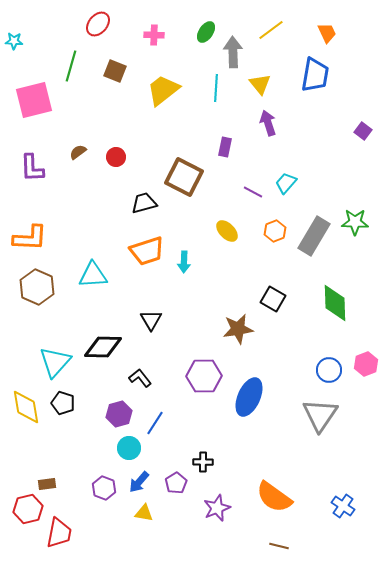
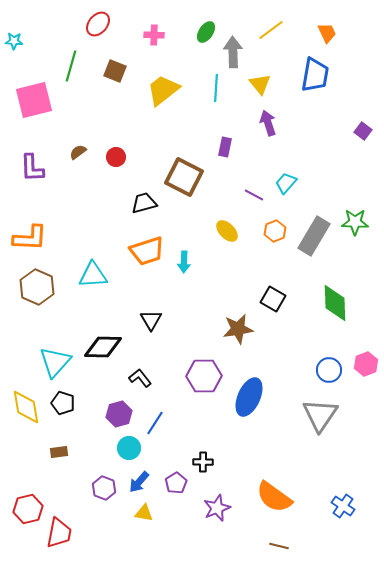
purple line at (253, 192): moved 1 px right, 3 px down
brown rectangle at (47, 484): moved 12 px right, 32 px up
